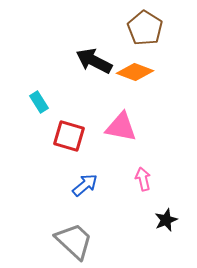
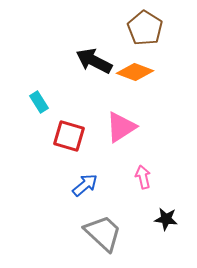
pink triangle: rotated 44 degrees counterclockwise
pink arrow: moved 2 px up
black star: moved 1 px up; rotated 30 degrees clockwise
gray trapezoid: moved 29 px right, 8 px up
